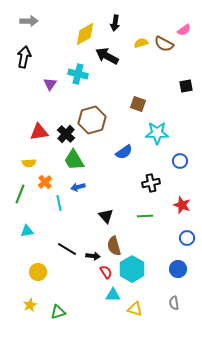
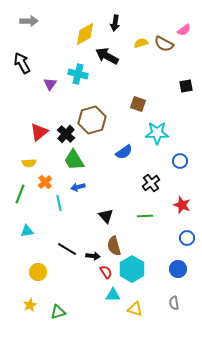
black arrow at (24, 57): moved 2 px left, 6 px down; rotated 40 degrees counterclockwise
red triangle at (39, 132): rotated 30 degrees counterclockwise
black cross at (151, 183): rotated 24 degrees counterclockwise
